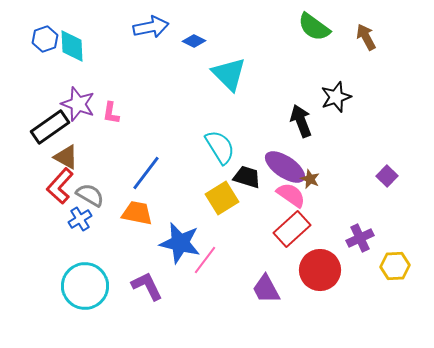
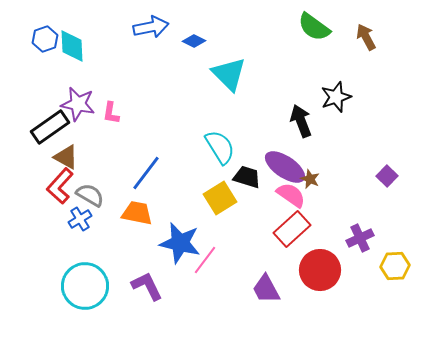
purple star: rotated 8 degrees counterclockwise
yellow square: moved 2 px left
